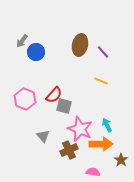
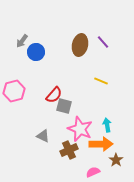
purple line: moved 10 px up
pink hexagon: moved 11 px left, 8 px up; rotated 25 degrees clockwise
cyan arrow: rotated 16 degrees clockwise
gray triangle: rotated 24 degrees counterclockwise
brown star: moved 5 px left
pink semicircle: rotated 32 degrees counterclockwise
